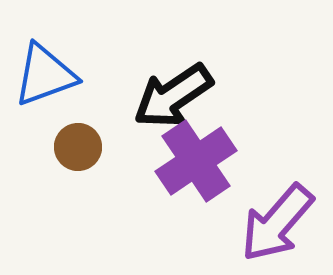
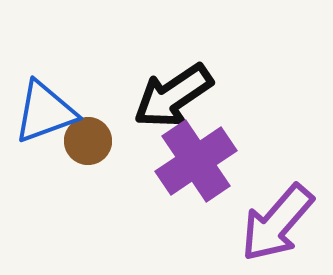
blue triangle: moved 37 px down
brown circle: moved 10 px right, 6 px up
